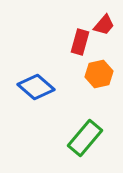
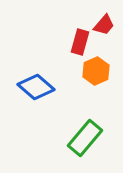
orange hexagon: moved 3 px left, 3 px up; rotated 12 degrees counterclockwise
